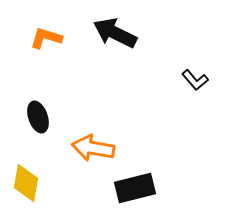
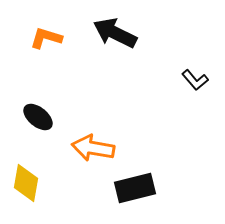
black ellipse: rotated 32 degrees counterclockwise
